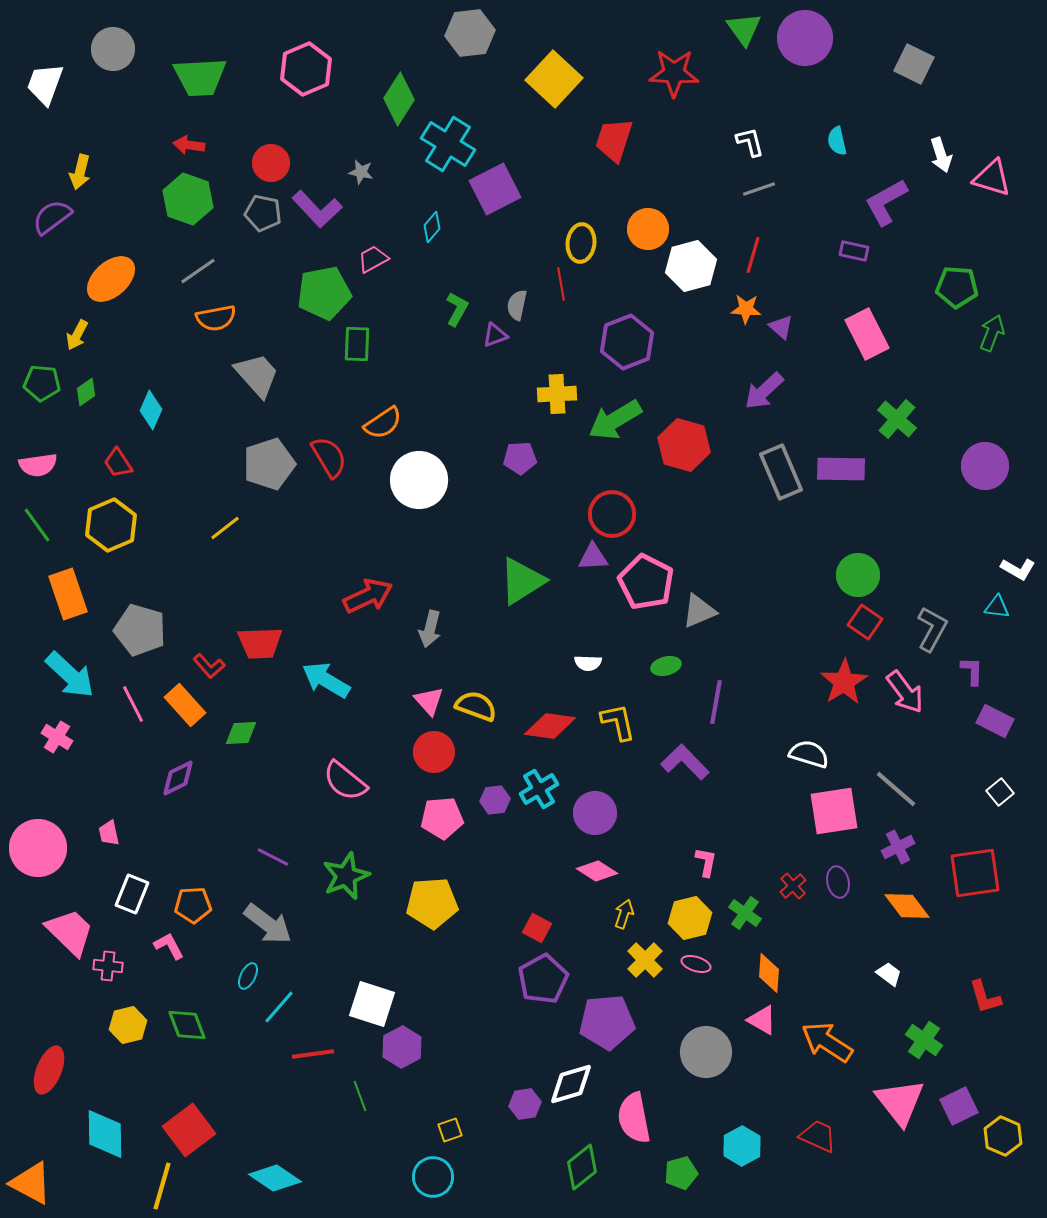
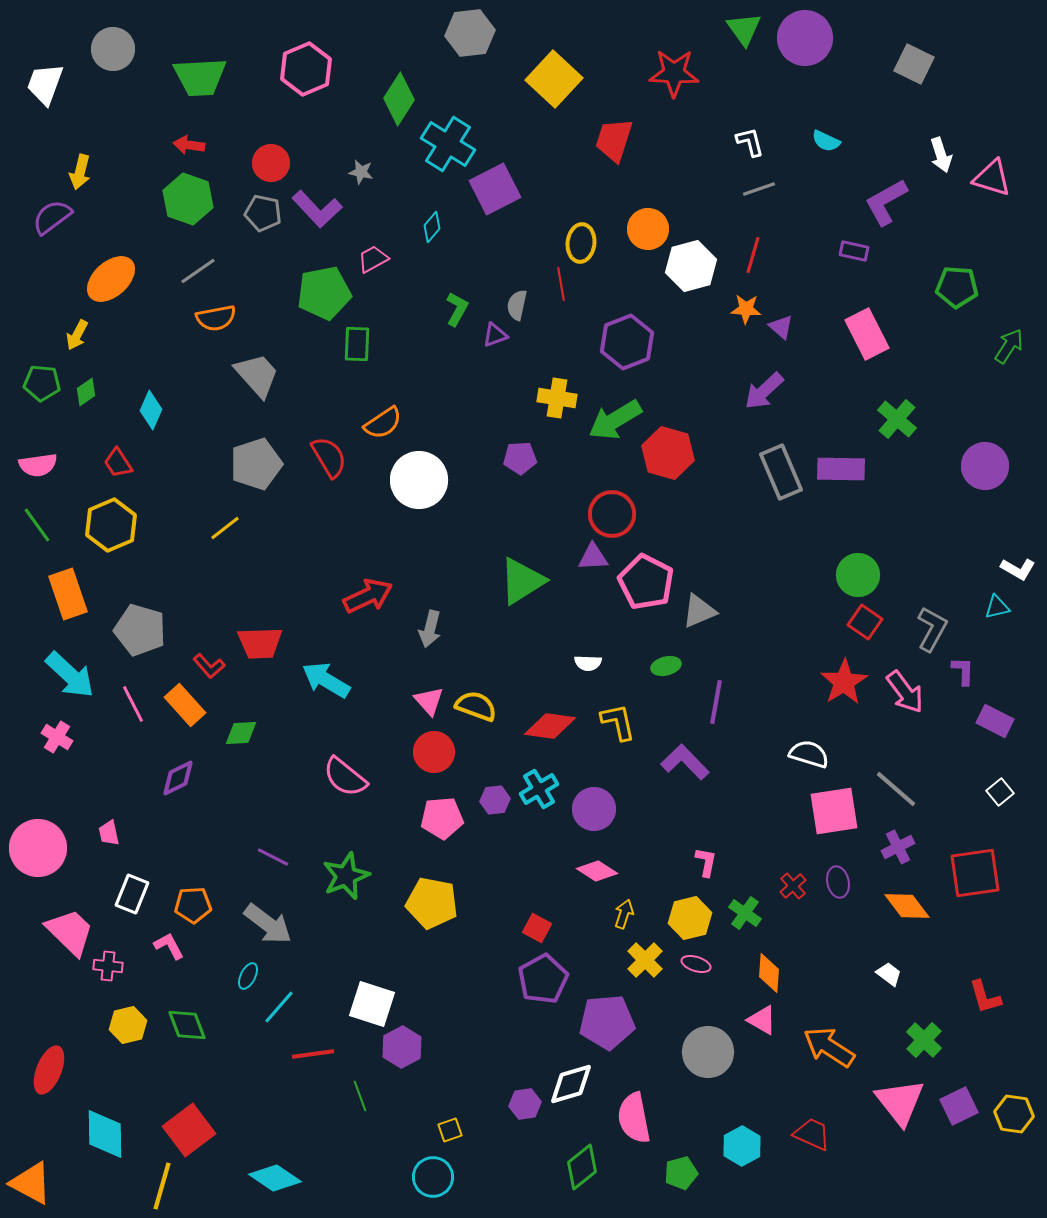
cyan semicircle at (837, 141): moved 11 px left; rotated 52 degrees counterclockwise
green arrow at (992, 333): moved 17 px right, 13 px down; rotated 12 degrees clockwise
yellow cross at (557, 394): moved 4 px down; rotated 12 degrees clockwise
red hexagon at (684, 445): moved 16 px left, 8 px down
gray pentagon at (269, 464): moved 13 px left
cyan triangle at (997, 607): rotated 20 degrees counterclockwise
purple L-shape at (972, 671): moved 9 px left
pink semicircle at (345, 781): moved 4 px up
purple circle at (595, 813): moved 1 px left, 4 px up
yellow pentagon at (432, 903): rotated 15 degrees clockwise
green cross at (924, 1040): rotated 9 degrees clockwise
orange arrow at (827, 1042): moved 2 px right, 5 px down
gray circle at (706, 1052): moved 2 px right
red trapezoid at (818, 1136): moved 6 px left, 2 px up
yellow hexagon at (1003, 1136): moved 11 px right, 22 px up; rotated 15 degrees counterclockwise
